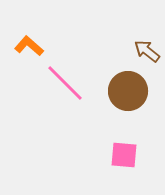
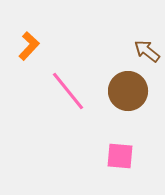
orange L-shape: rotated 92 degrees clockwise
pink line: moved 3 px right, 8 px down; rotated 6 degrees clockwise
pink square: moved 4 px left, 1 px down
